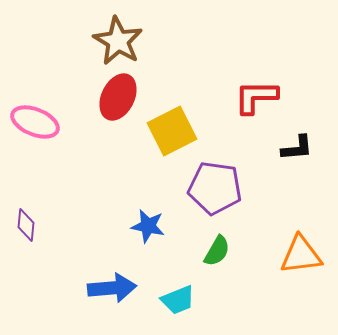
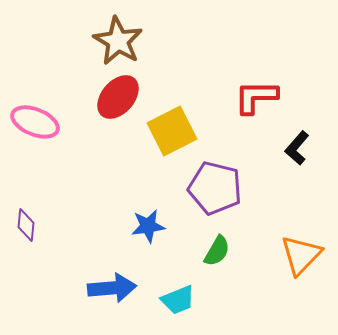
red ellipse: rotated 15 degrees clockwise
black L-shape: rotated 136 degrees clockwise
purple pentagon: rotated 6 degrees clockwise
blue star: rotated 20 degrees counterclockwise
orange triangle: rotated 39 degrees counterclockwise
